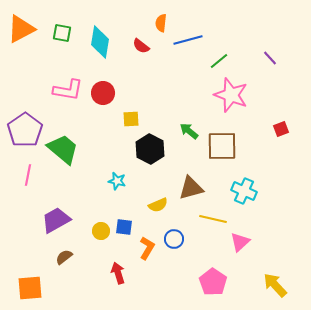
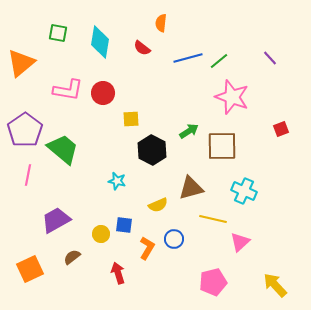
orange triangle: moved 34 px down; rotated 12 degrees counterclockwise
green square: moved 4 px left
blue line: moved 18 px down
red semicircle: moved 1 px right, 2 px down
pink star: moved 1 px right, 2 px down
green arrow: rotated 108 degrees clockwise
black hexagon: moved 2 px right, 1 px down
blue square: moved 2 px up
yellow circle: moved 3 px down
brown semicircle: moved 8 px right
pink pentagon: rotated 24 degrees clockwise
orange square: moved 19 px up; rotated 20 degrees counterclockwise
